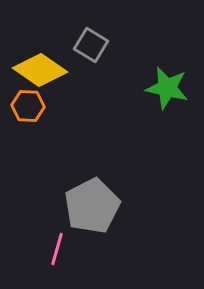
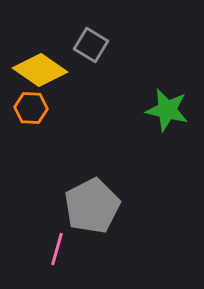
green star: moved 22 px down
orange hexagon: moved 3 px right, 2 px down
